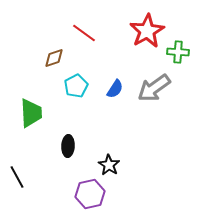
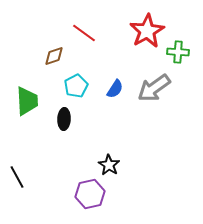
brown diamond: moved 2 px up
green trapezoid: moved 4 px left, 12 px up
black ellipse: moved 4 px left, 27 px up
